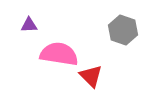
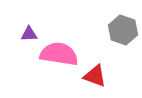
purple triangle: moved 9 px down
red triangle: moved 4 px right; rotated 25 degrees counterclockwise
